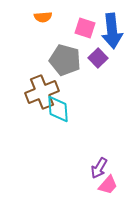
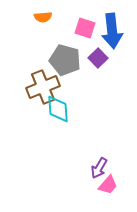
brown cross: moved 1 px right, 5 px up
